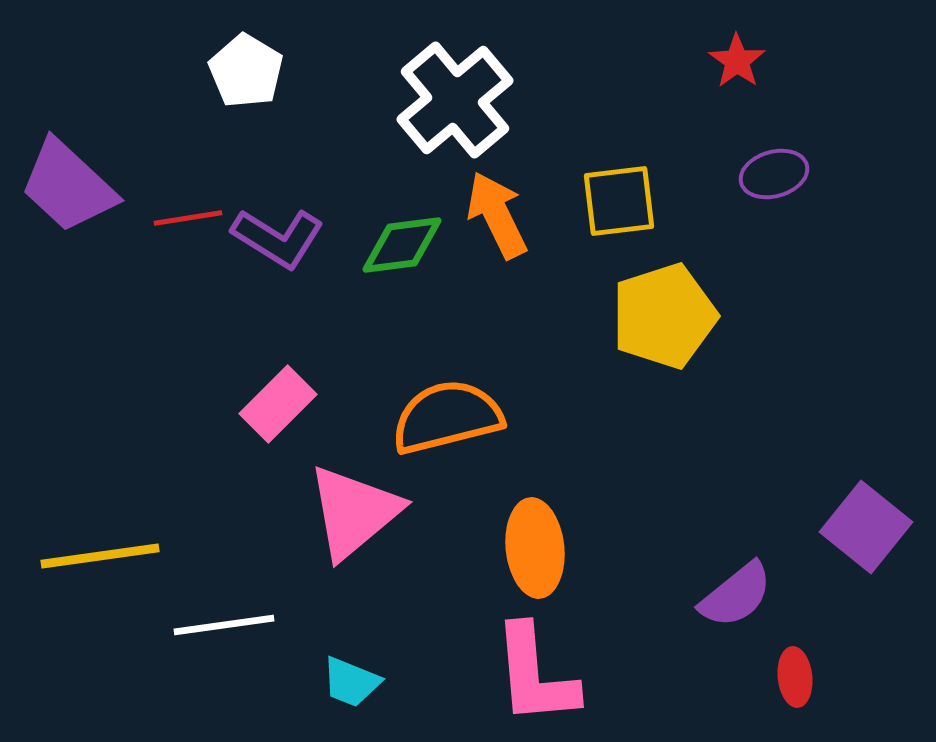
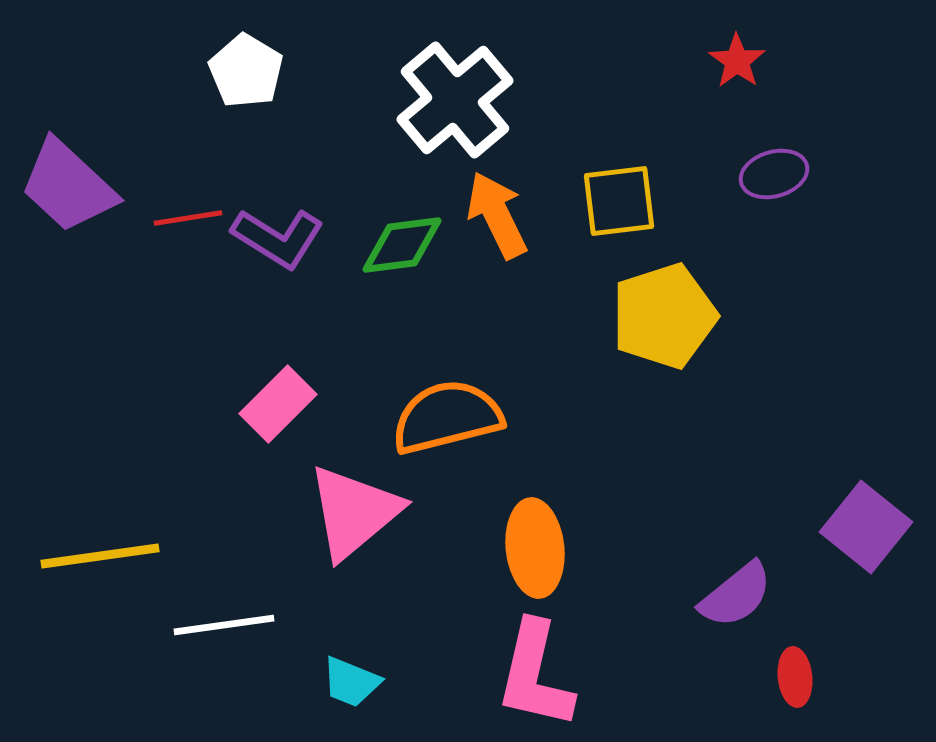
pink L-shape: rotated 18 degrees clockwise
